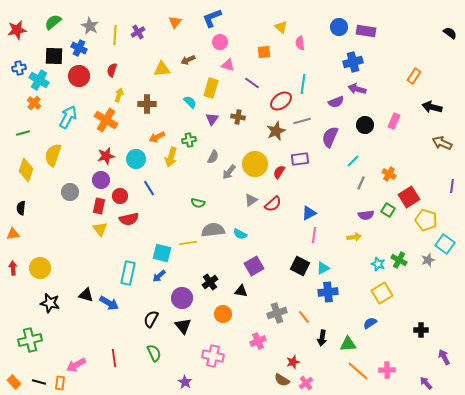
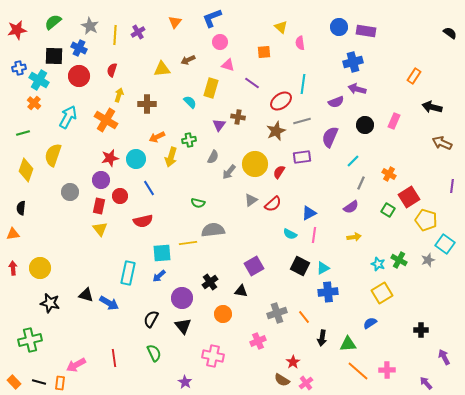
purple triangle at (212, 119): moved 7 px right, 6 px down
red star at (106, 156): moved 4 px right, 2 px down
purple rectangle at (300, 159): moved 2 px right, 2 px up
purple semicircle at (366, 215): moved 15 px left, 8 px up; rotated 28 degrees counterclockwise
red semicircle at (129, 219): moved 14 px right, 2 px down
cyan semicircle at (240, 234): moved 50 px right
cyan square at (162, 253): rotated 18 degrees counterclockwise
red star at (293, 362): rotated 16 degrees counterclockwise
